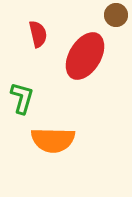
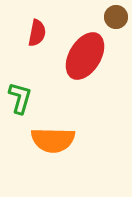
brown circle: moved 2 px down
red semicircle: moved 1 px left, 1 px up; rotated 24 degrees clockwise
green L-shape: moved 2 px left
